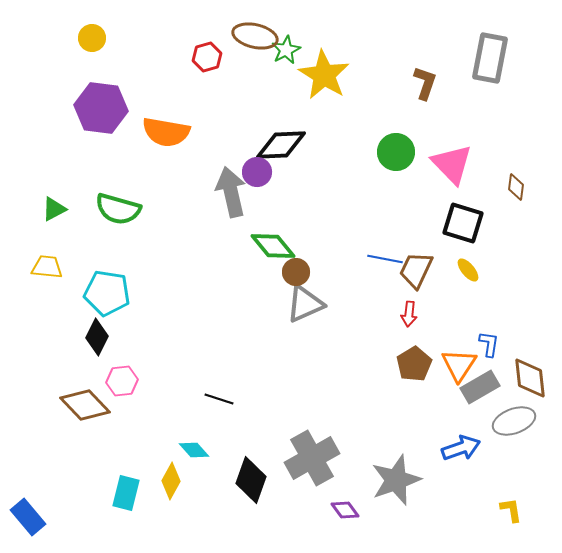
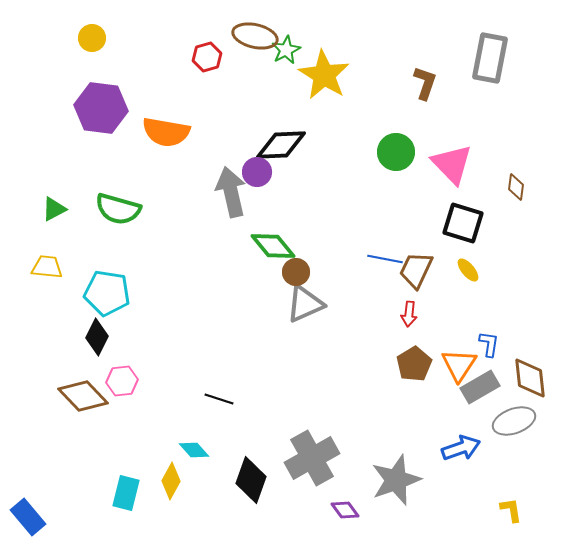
brown diamond at (85, 405): moved 2 px left, 9 px up
